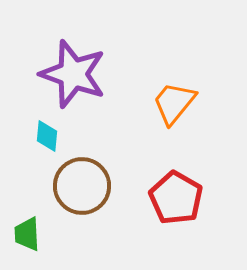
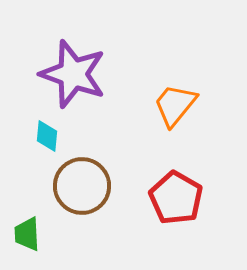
orange trapezoid: moved 1 px right, 2 px down
